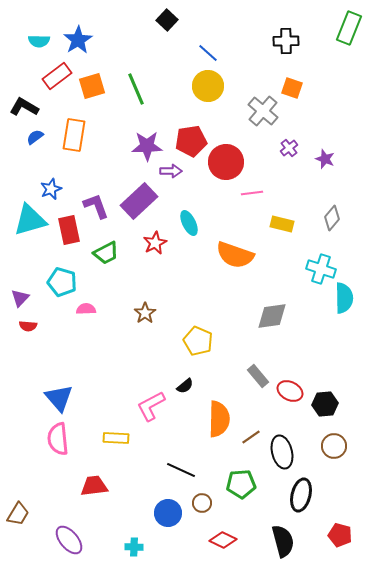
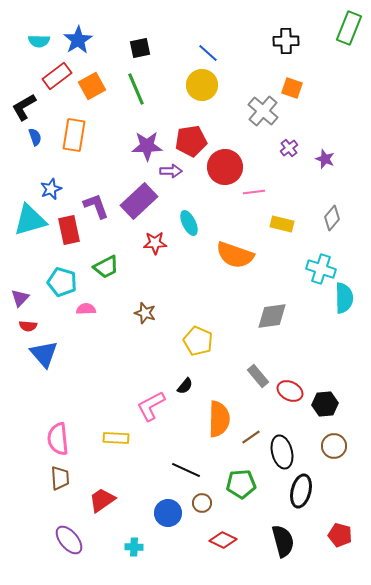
black square at (167, 20): moved 27 px left, 28 px down; rotated 35 degrees clockwise
orange square at (92, 86): rotated 12 degrees counterclockwise
yellow circle at (208, 86): moved 6 px left, 1 px up
black L-shape at (24, 107): rotated 60 degrees counterclockwise
blue semicircle at (35, 137): rotated 108 degrees clockwise
red circle at (226, 162): moved 1 px left, 5 px down
pink line at (252, 193): moved 2 px right, 1 px up
red star at (155, 243): rotated 25 degrees clockwise
green trapezoid at (106, 253): moved 14 px down
brown star at (145, 313): rotated 20 degrees counterclockwise
black semicircle at (185, 386): rotated 12 degrees counterclockwise
blue triangle at (59, 398): moved 15 px left, 44 px up
black line at (181, 470): moved 5 px right
red trapezoid at (94, 486): moved 8 px right, 14 px down; rotated 28 degrees counterclockwise
black ellipse at (301, 495): moved 4 px up
brown trapezoid at (18, 514): moved 42 px right, 36 px up; rotated 35 degrees counterclockwise
